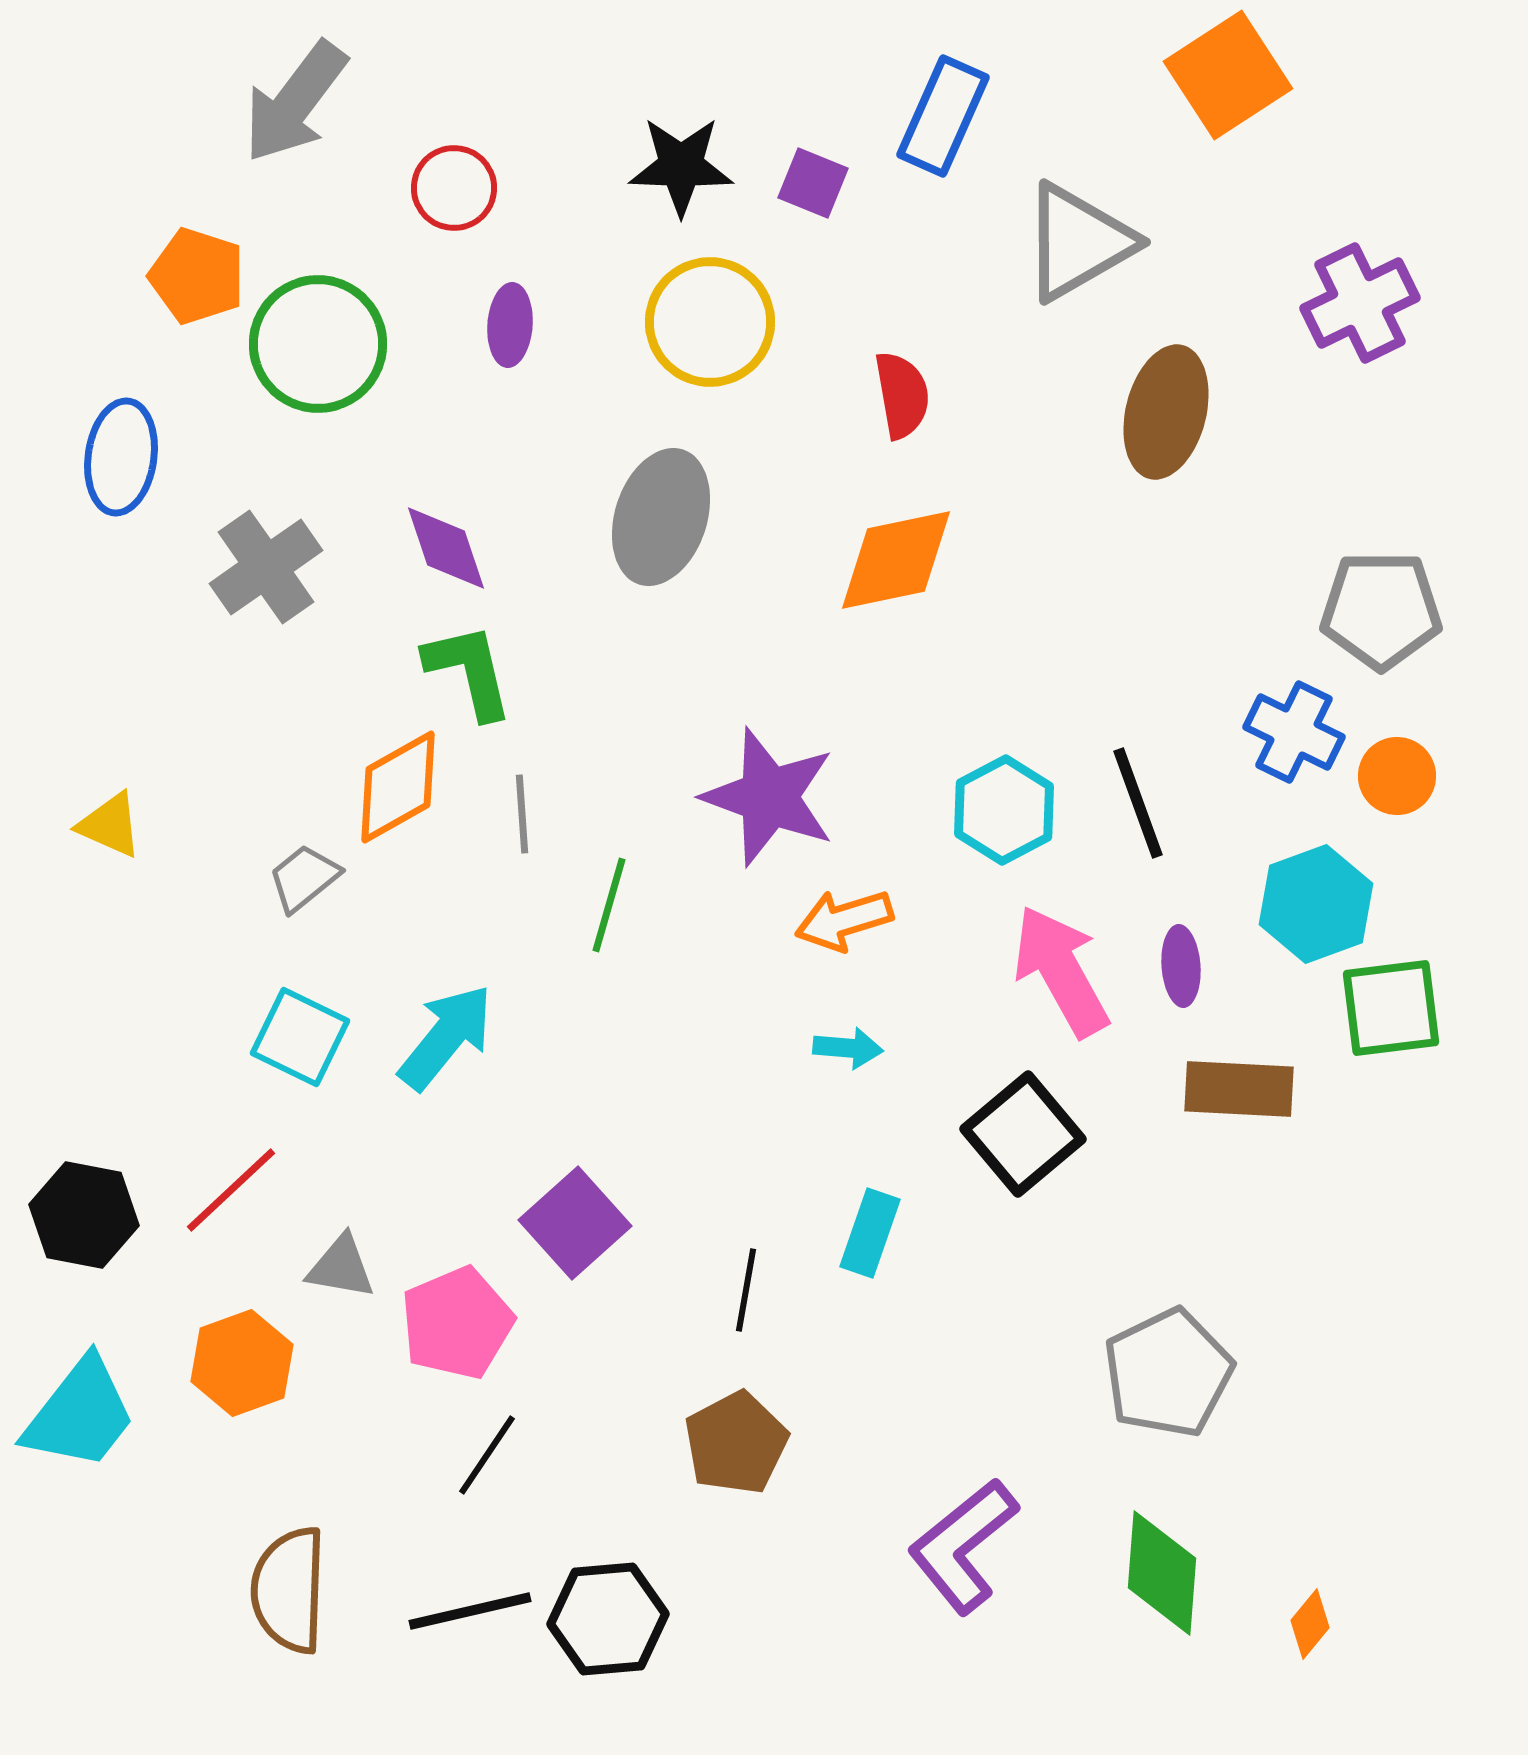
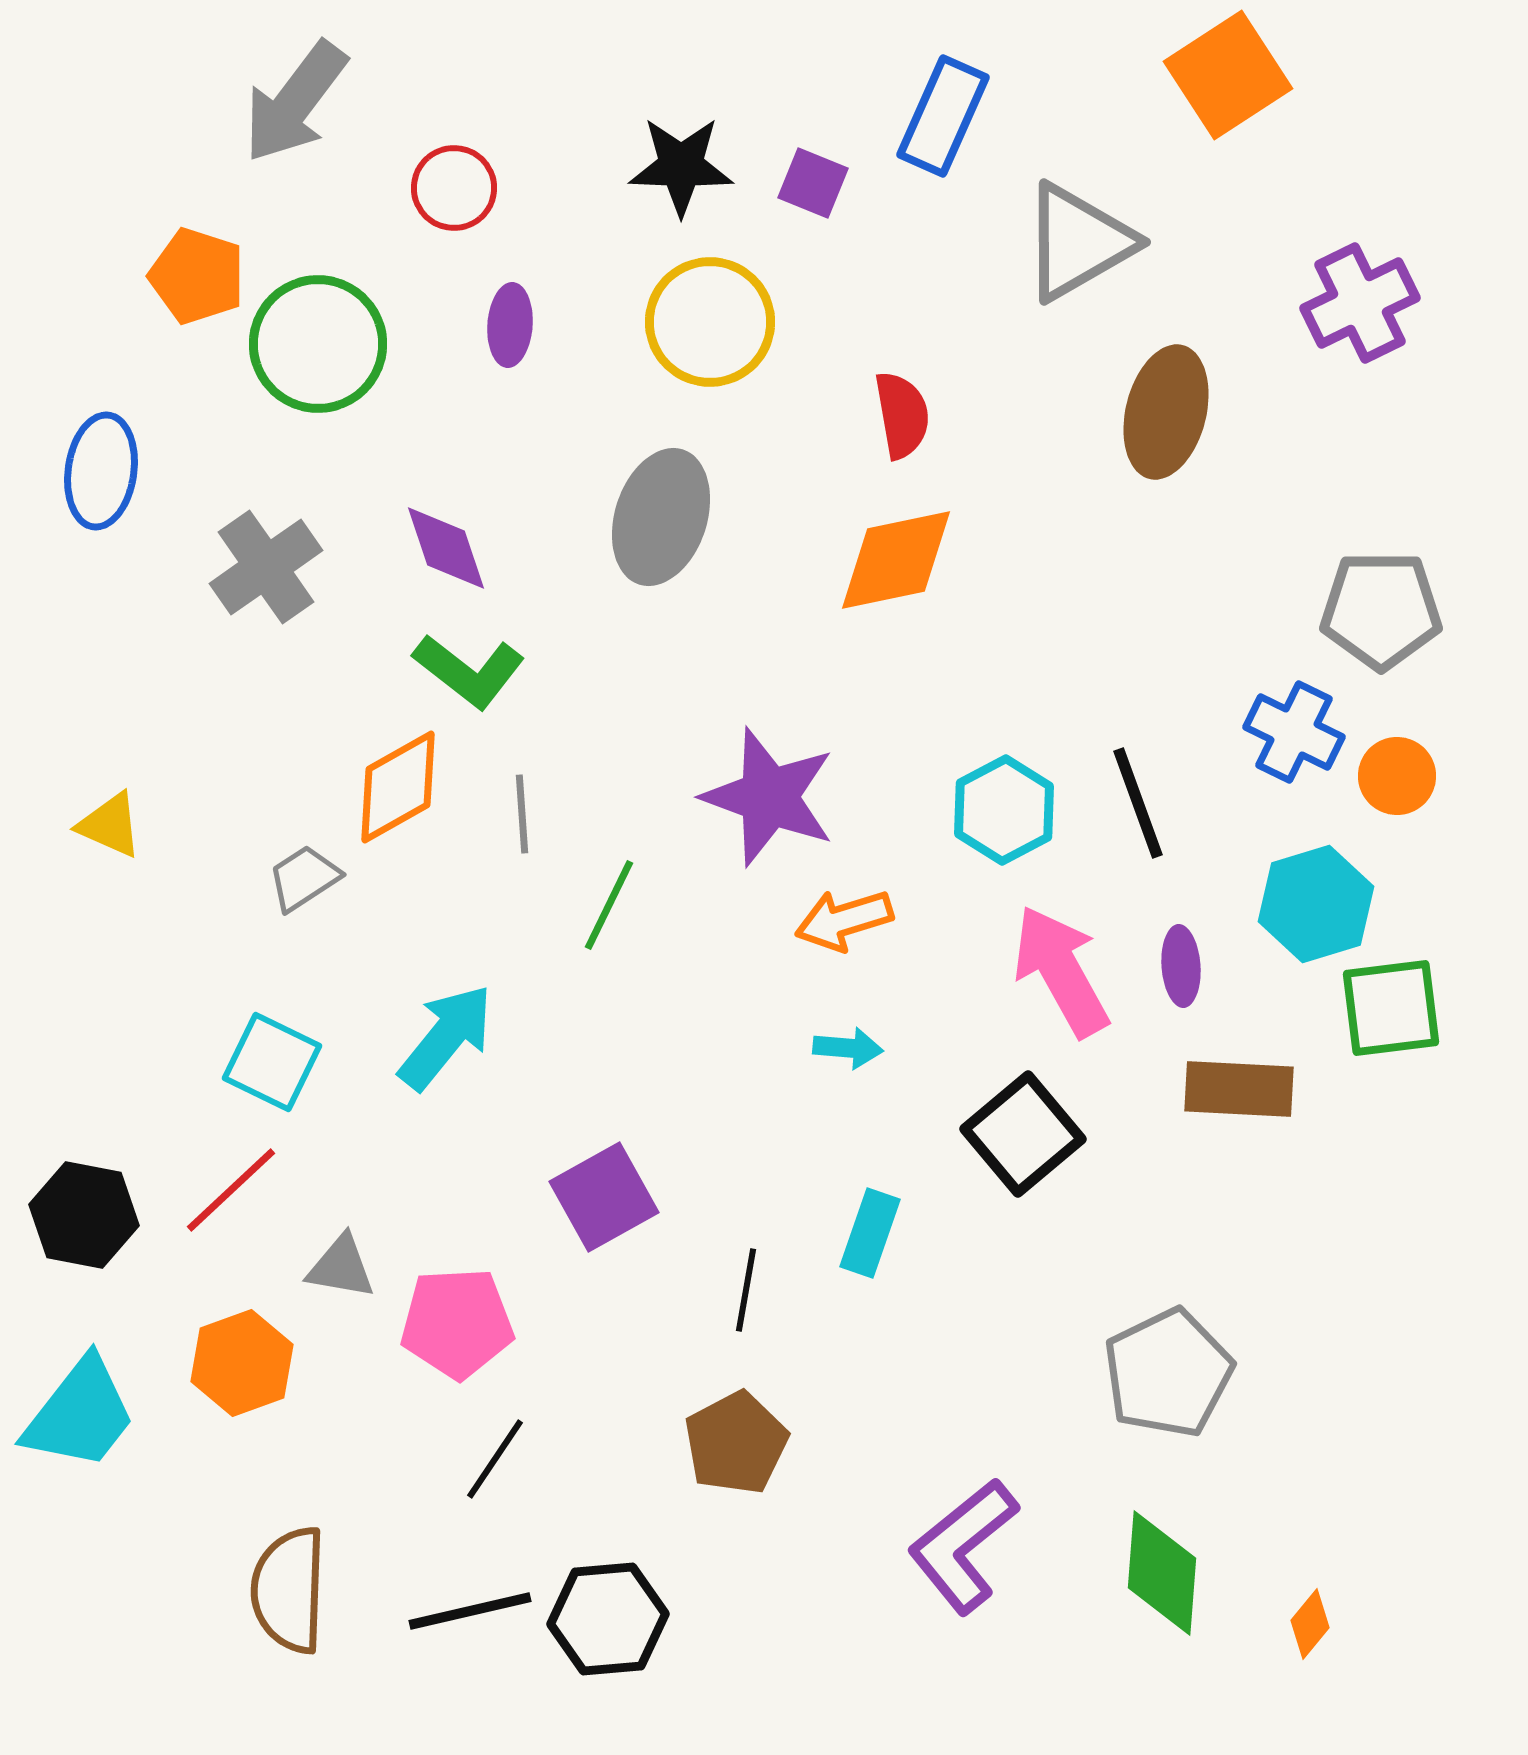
red semicircle at (902, 395): moved 20 px down
blue ellipse at (121, 457): moved 20 px left, 14 px down
green L-shape at (469, 671): rotated 141 degrees clockwise
gray trapezoid at (304, 878): rotated 6 degrees clockwise
cyan hexagon at (1316, 904): rotated 3 degrees clockwise
green line at (609, 905): rotated 10 degrees clockwise
cyan square at (300, 1037): moved 28 px left, 25 px down
purple square at (575, 1223): moved 29 px right, 26 px up; rotated 13 degrees clockwise
pink pentagon at (457, 1323): rotated 20 degrees clockwise
black line at (487, 1455): moved 8 px right, 4 px down
